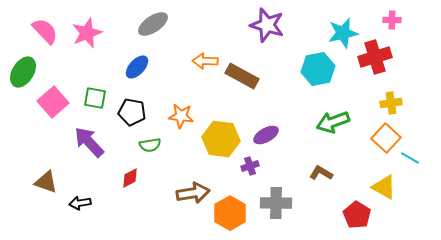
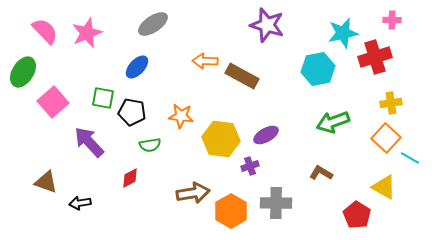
green square: moved 8 px right
orange hexagon: moved 1 px right, 2 px up
